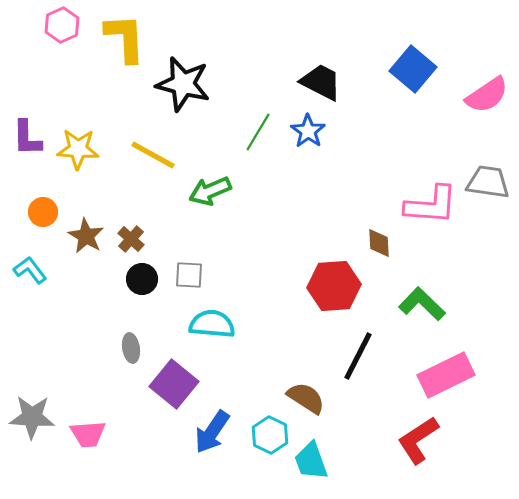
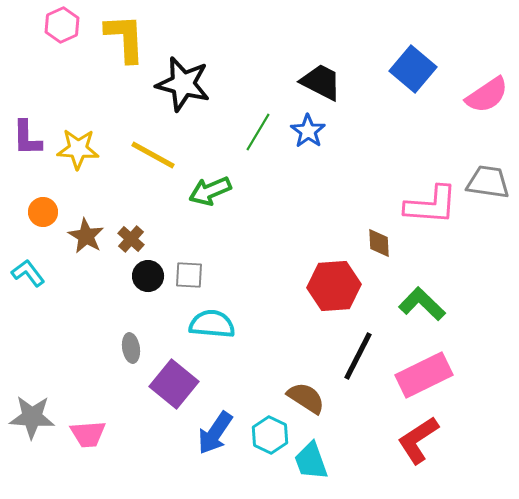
cyan L-shape: moved 2 px left, 3 px down
black circle: moved 6 px right, 3 px up
pink rectangle: moved 22 px left
blue arrow: moved 3 px right, 1 px down
